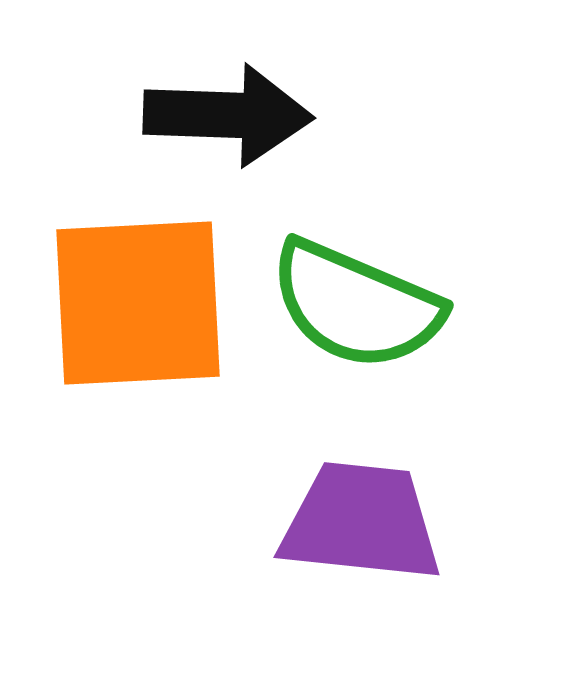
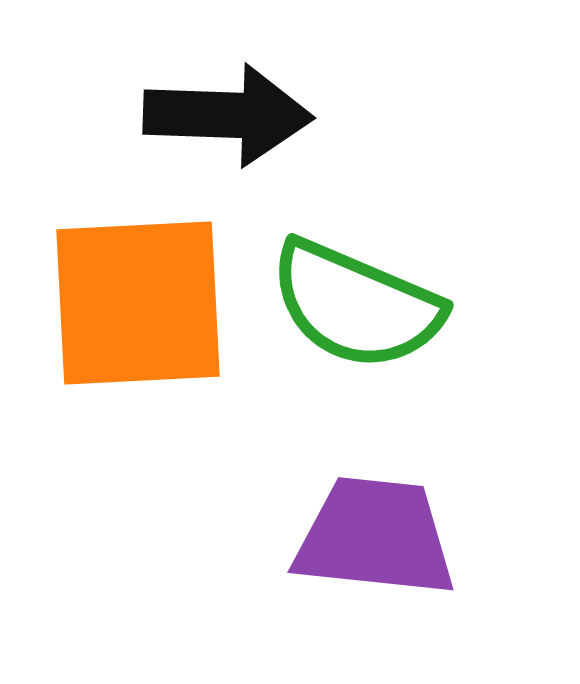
purple trapezoid: moved 14 px right, 15 px down
